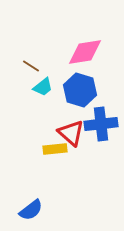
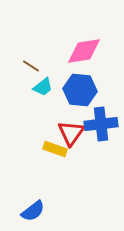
pink diamond: moved 1 px left, 1 px up
blue hexagon: rotated 12 degrees counterclockwise
red triangle: rotated 24 degrees clockwise
yellow rectangle: rotated 25 degrees clockwise
blue semicircle: moved 2 px right, 1 px down
